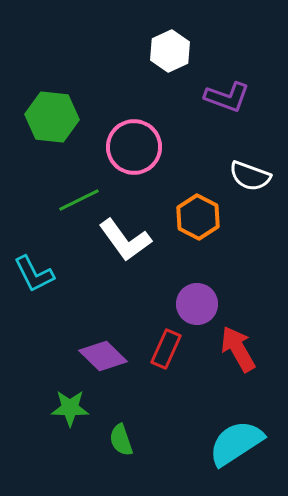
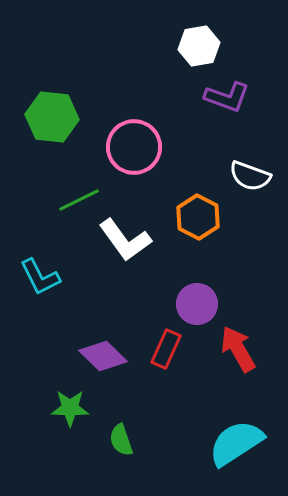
white hexagon: moved 29 px right, 5 px up; rotated 15 degrees clockwise
cyan L-shape: moved 6 px right, 3 px down
